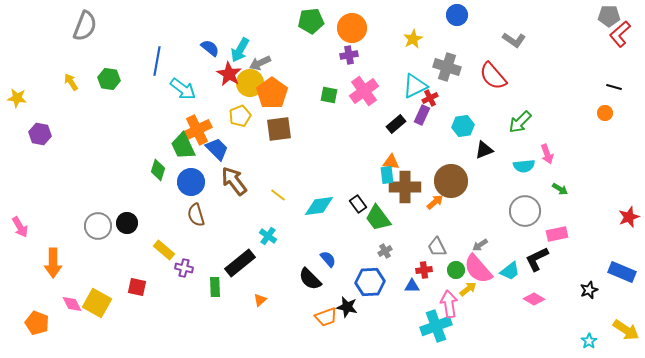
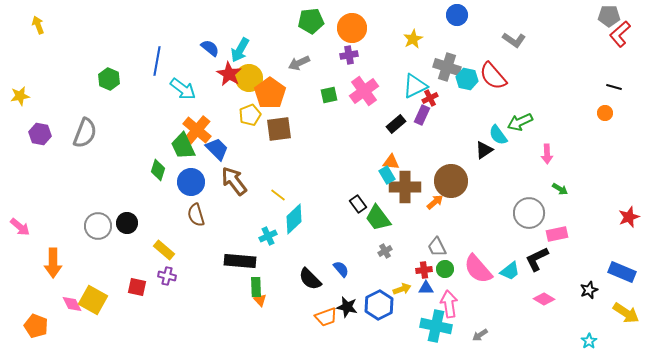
gray semicircle at (85, 26): moved 107 px down
gray arrow at (260, 63): moved 39 px right
green hexagon at (109, 79): rotated 15 degrees clockwise
yellow arrow at (71, 82): moved 33 px left, 57 px up; rotated 12 degrees clockwise
yellow circle at (250, 83): moved 1 px left, 5 px up
orange pentagon at (272, 93): moved 2 px left
green square at (329, 95): rotated 24 degrees counterclockwise
yellow star at (17, 98): moved 3 px right, 2 px up; rotated 18 degrees counterclockwise
yellow pentagon at (240, 116): moved 10 px right, 1 px up
green arrow at (520, 122): rotated 20 degrees clockwise
cyan hexagon at (463, 126): moved 4 px right, 47 px up; rotated 20 degrees clockwise
orange cross at (197, 130): rotated 24 degrees counterclockwise
black triangle at (484, 150): rotated 12 degrees counterclockwise
pink arrow at (547, 154): rotated 18 degrees clockwise
cyan semicircle at (524, 166): moved 26 px left, 31 px up; rotated 60 degrees clockwise
cyan rectangle at (387, 175): rotated 24 degrees counterclockwise
cyan diamond at (319, 206): moved 25 px left, 13 px down; rotated 36 degrees counterclockwise
gray circle at (525, 211): moved 4 px right, 2 px down
pink arrow at (20, 227): rotated 20 degrees counterclockwise
cyan cross at (268, 236): rotated 30 degrees clockwise
gray arrow at (480, 245): moved 90 px down
blue semicircle at (328, 259): moved 13 px right, 10 px down
black rectangle at (240, 263): moved 2 px up; rotated 44 degrees clockwise
purple cross at (184, 268): moved 17 px left, 8 px down
green circle at (456, 270): moved 11 px left, 1 px up
blue hexagon at (370, 282): moved 9 px right, 23 px down; rotated 24 degrees counterclockwise
blue triangle at (412, 286): moved 14 px right, 2 px down
green rectangle at (215, 287): moved 41 px right
yellow arrow at (468, 289): moved 66 px left; rotated 18 degrees clockwise
pink diamond at (534, 299): moved 10 px right
orange triangle at (260, 300): rotated 32 degrees counterclockwise
yellow square at (97, 303): moved 4 px left, 3 px up
orange pentagon at (37, 323): moved 1 px left, 3 px down
cyan cross at (436, 326): rotated 32 degrees clockwise
yellow arrow at (626, 330): moved 17 px up
